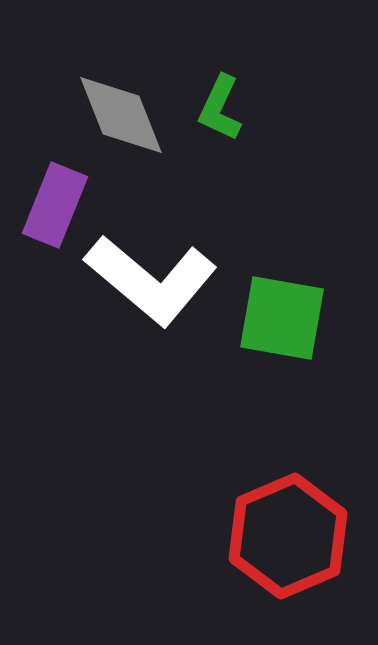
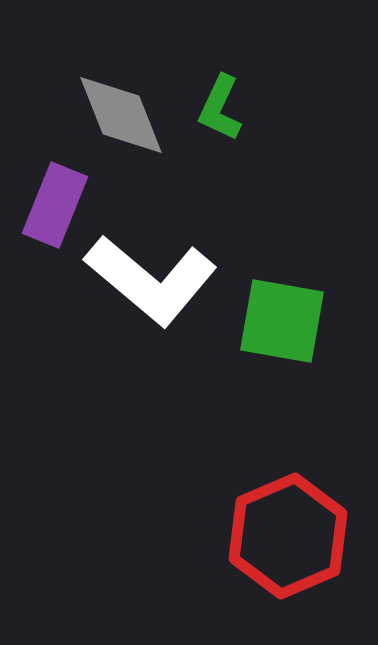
green square: moved 3 px down
